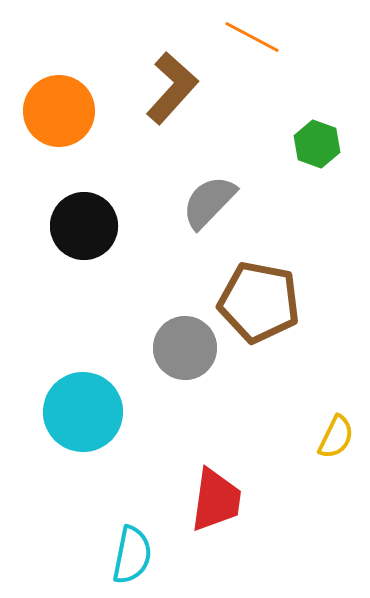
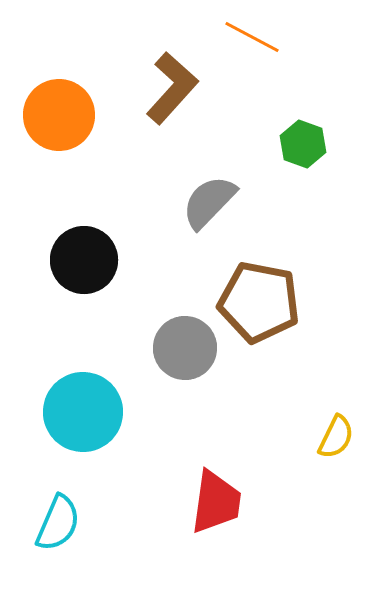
orange circle: moved 4 px down
green hexagon: moved 14 px left
black circle: moved 34 px down
red trapezoid: moved 2 px down
cyan semicircle: moved 74 px left, 32 px up; rotated 12 degrees clockwise
